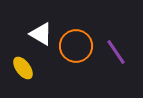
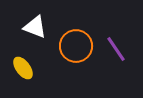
white triangle: moved 6 px left, 7 px up; rotated 10 degrees counterclockwise
purple line: moved 3 px up
